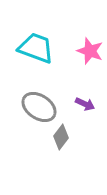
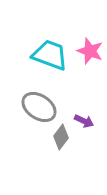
cyan trapezoid: moved 14 px right, 7 px down
purple arrow: moved 1 px left, 17 px down
